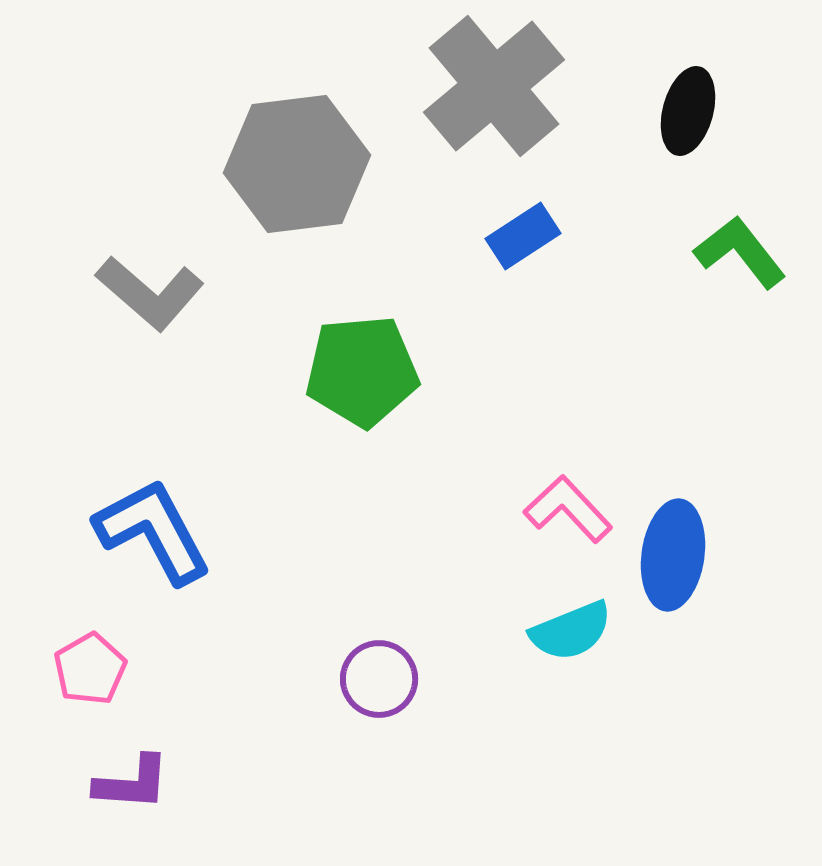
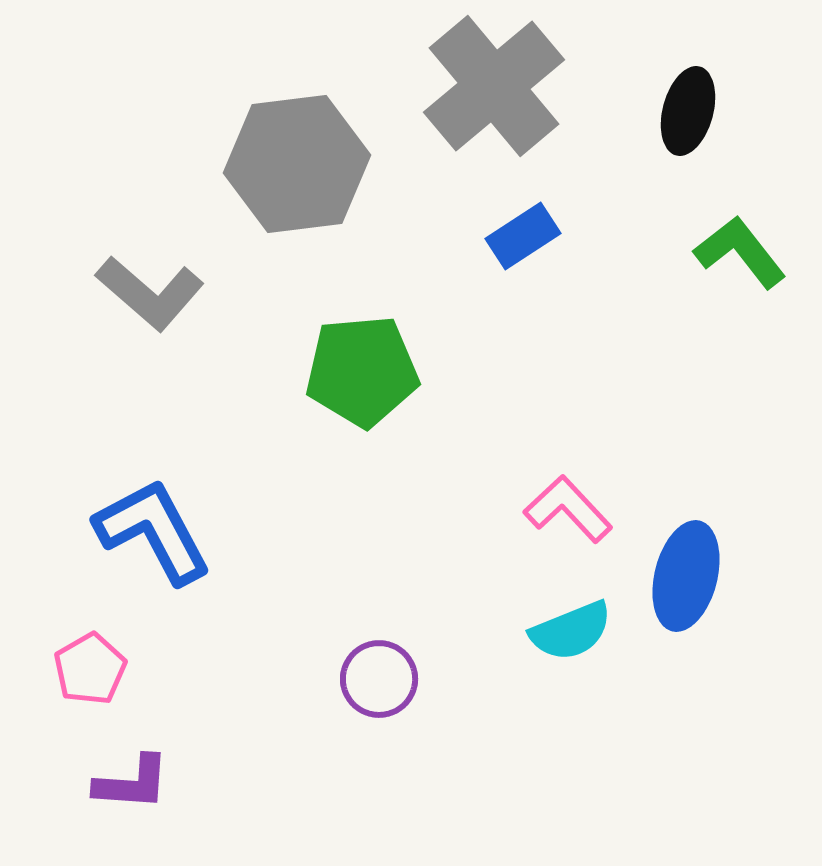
blue ellipse: moved 13 px right, 21 px down; rotated 6 degrees clockwise
